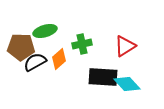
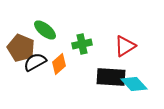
green ellipse: moved 1 px up; rotated 55 degrees clockwise
brown pentagon: moved 1 px down; rotated 20 degrees clockwise
orange diamond: moved 5 px down
black rectangle: moved 8 px right
cyan diamond: moved 7 px right
